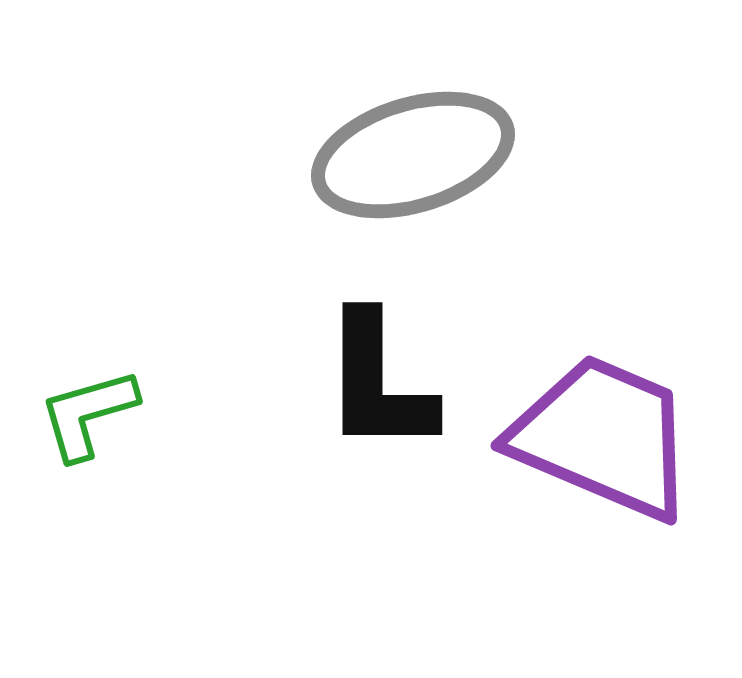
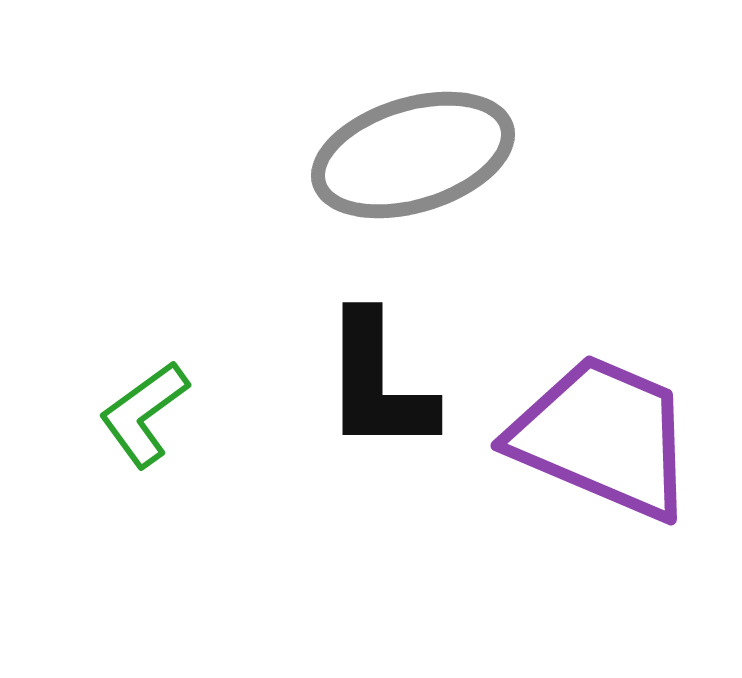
green L-shape: moved 56 px right; rotated 20 degrees counterclockwise
